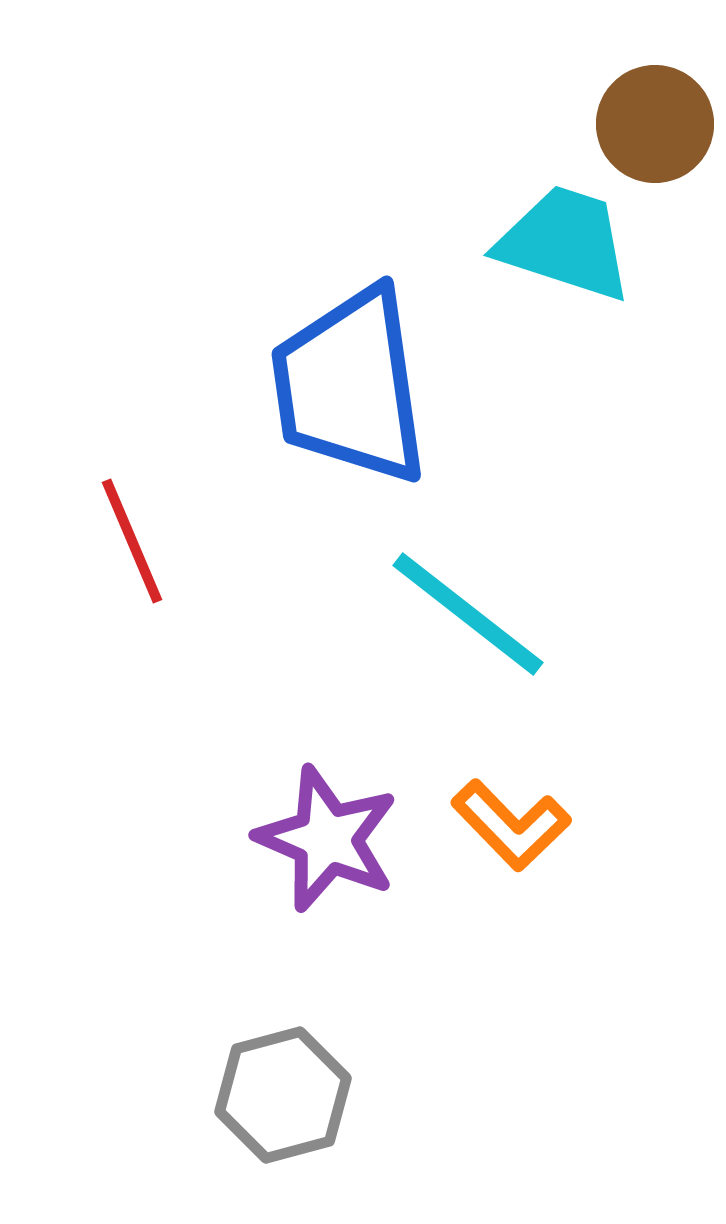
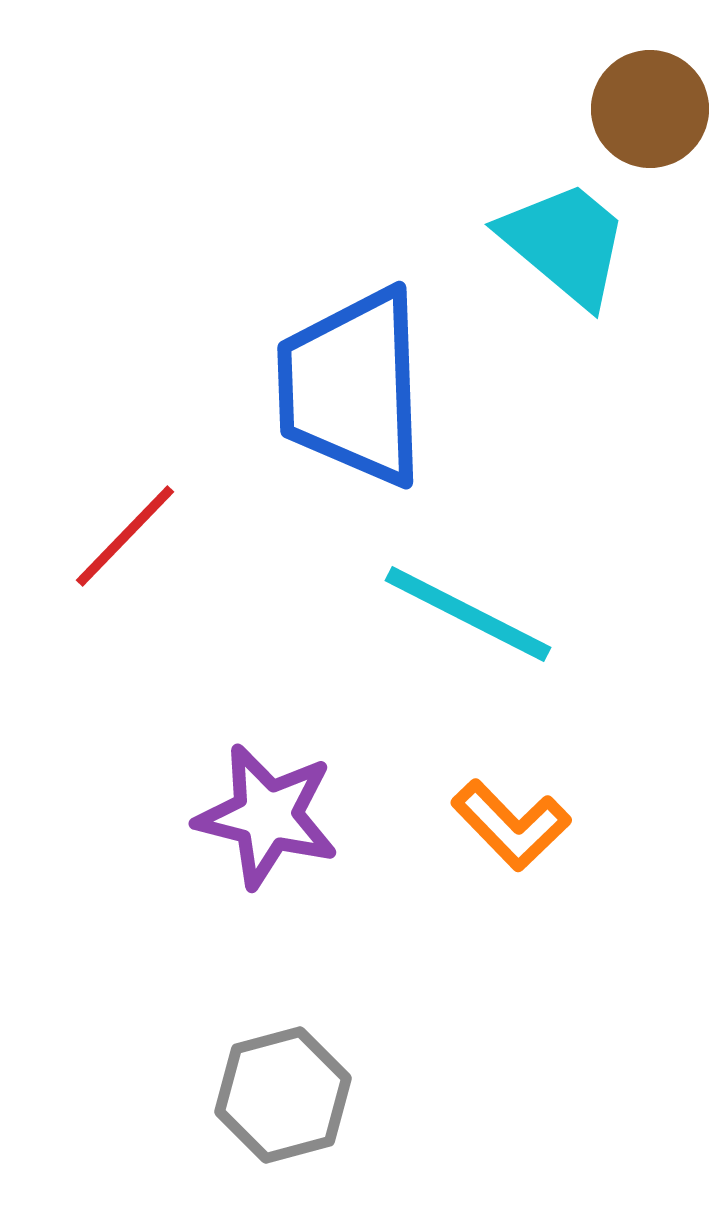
brown circle: moved 5 px left, 15 px up
cyan trapezoid: rotated 22 degrees clockwise
blue trapezoid: moved 2 px right, 1 px down; rotated 6 degrees clockwise
red line: moved 7 px left, 5 px up; rotated 67 degrees clockwise
cyan line: rotated 11 degrees counterclockwise
purple star: moved 60 px left, 23 px up; rotated 9 degrees counterclockwise
